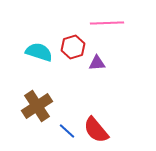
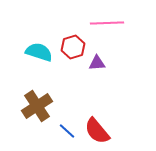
red semicircle: moved 1 px right, 1 px down
